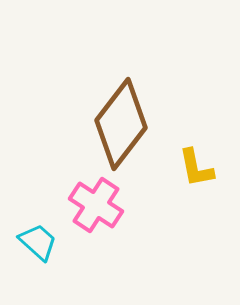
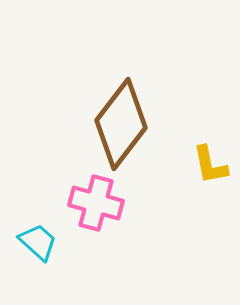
yellow L-shape: moved 14 px right, 3 px up
pink cross: moved 2 px up; rotated 18 degrees counterclockwise
